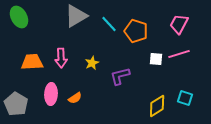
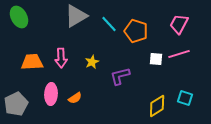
yellow star: moved 1 px up
gray pentagon: rotated 15 degrees clockwise
